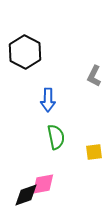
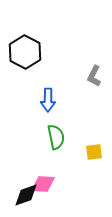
pink diamond: rotated 15 degrees clockwise
